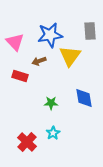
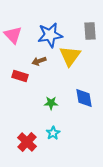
pink triangle: moved 2 px left, 7 px up
